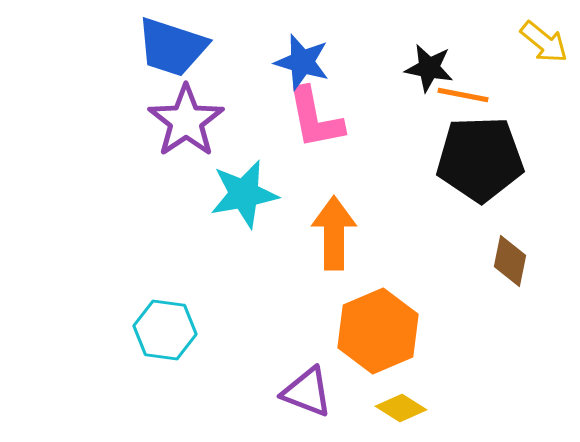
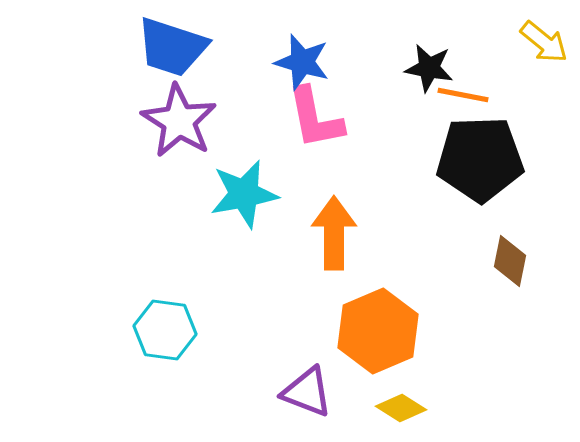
purple star: moved 7 px left; rotated 6 degrees counterclockwise
